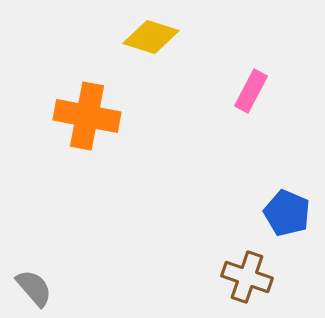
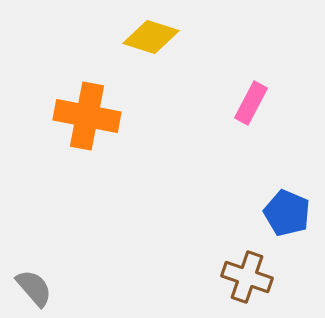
pink rectangle: moved 12 px down
